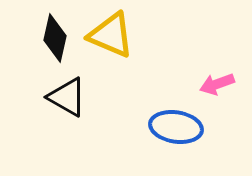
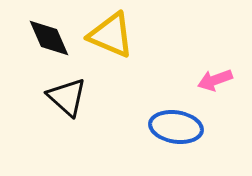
black diamond: moved 6 px left; rotated 36 degrees counterclockwise
pink arrow: moved 2 px left, 4 px up
black triangle: rotated 12 degrees clockwise
